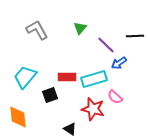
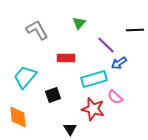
green triangle: moved 1 px left, 5 px up
black line: moved 6 px up
red rectangle: moved 1 px left, 19 px up
black square: moved 3 px right
black triangle: rotated 24 degrees clockwise
